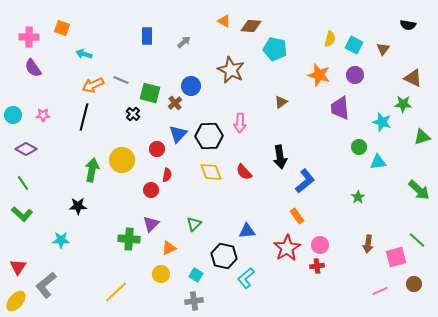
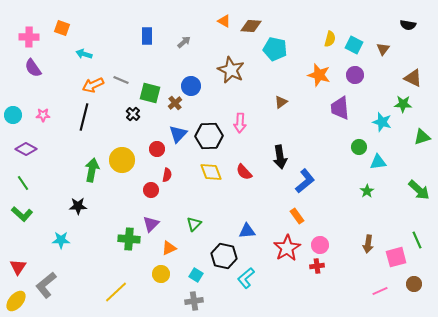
green star at (358, 197): moved 9 px right, 6 px up
green line at (417, 240): rotated 24 degrees clockwise
